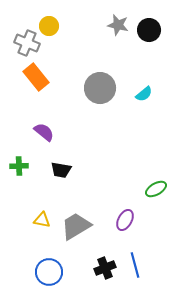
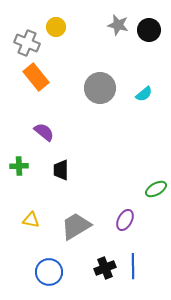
yellow circle: moved 7 px right, 1 px down
black trapezoid: rotated 80 degrees clockwise
yellow triangle: moved 11 px left
blue line: moved 2 px left, 1 px down; rotated 15 degrees clockwise
